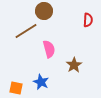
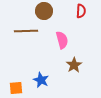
red semicircle: moved 7 px left, 9 px up
brown line: rotated 30 degrees clockwise
pink semicircle: moved 13 px right, 9 px up
blue star: moved 2 px up
orange square: rotated 16 degrees counterclockwise
